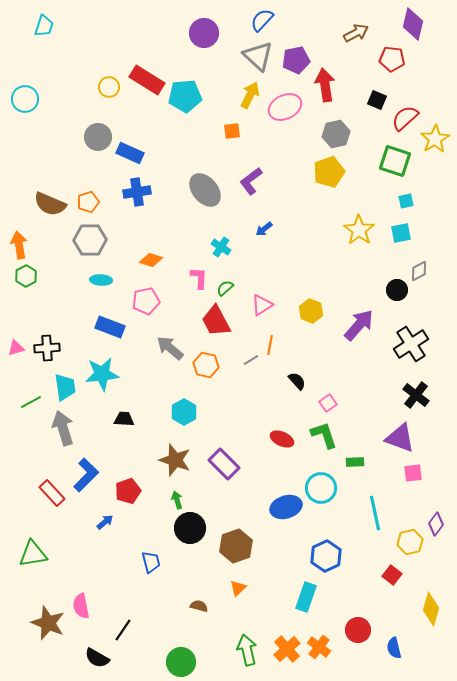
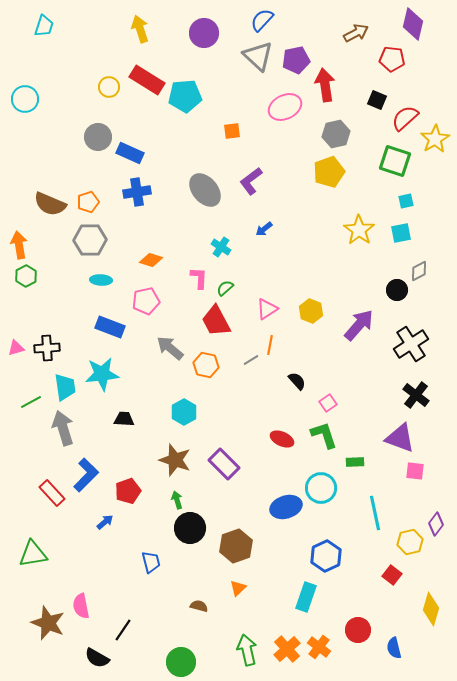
yellow arrow at (250, 95): moved 110 px left, 66 px up; rotated 44 degrees counterclockwise
pink triangle at (262, 305): moved 5 px right, 4 px down
pink square at (413, 473): moved 2 px right, 2 px up; rotated 12 degrees clockwise
